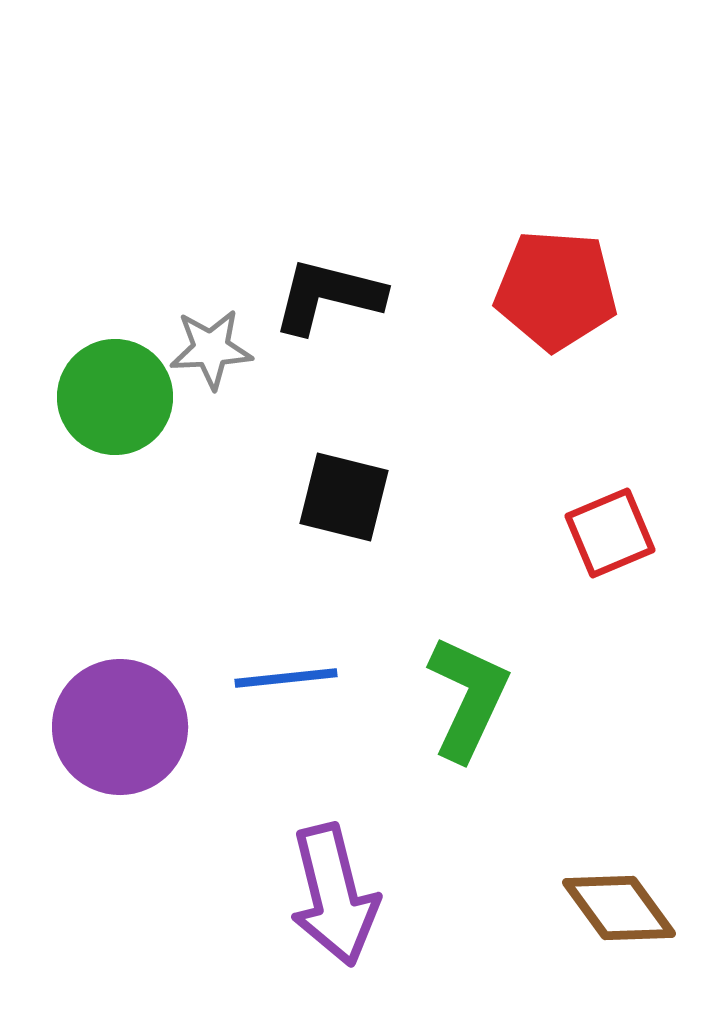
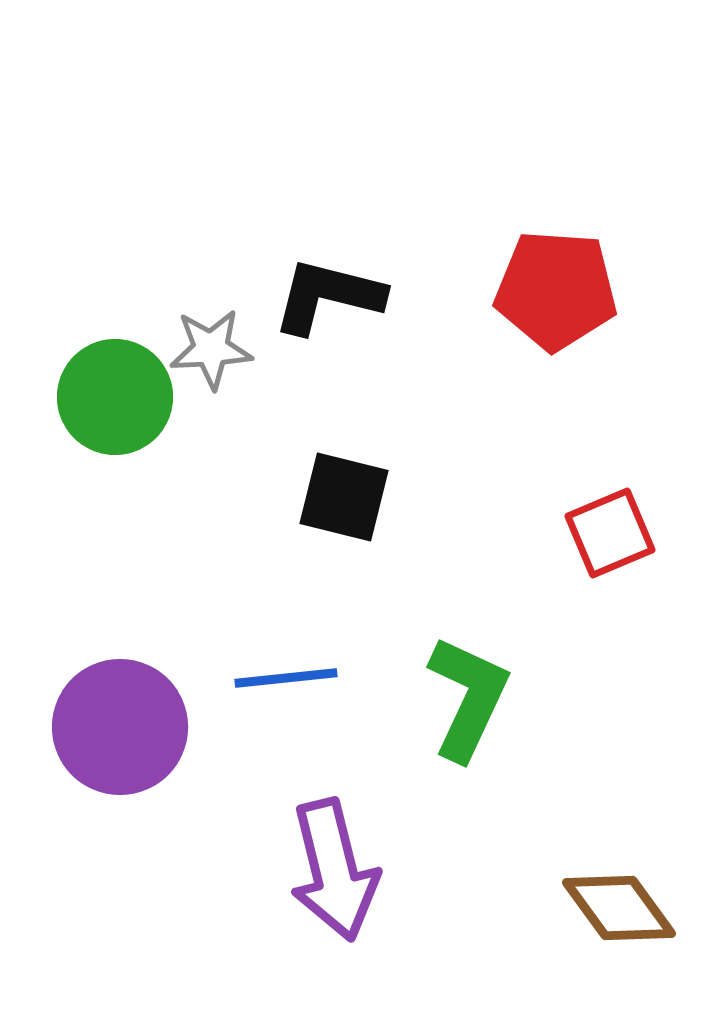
purple arrow: moved 25 px up
